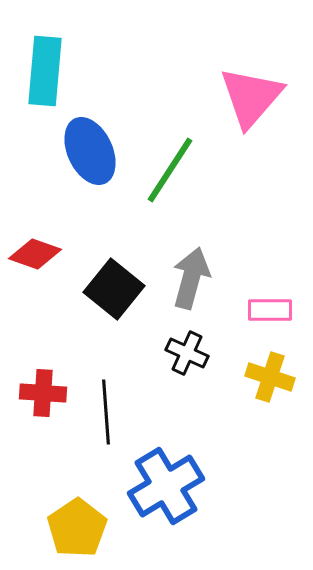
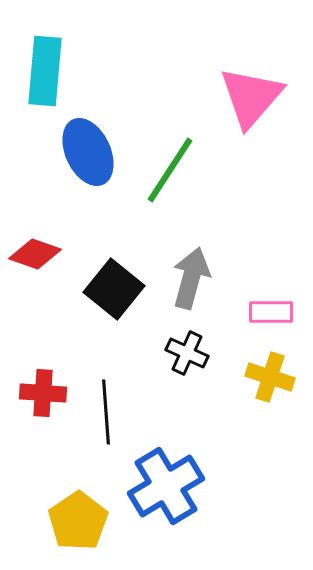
blue ellipse: moved 2 px left, 1 px down
pink rectangle: moved 1 px right, 2 px down
yellow pentagon: moved 1 px right, 7 px up
